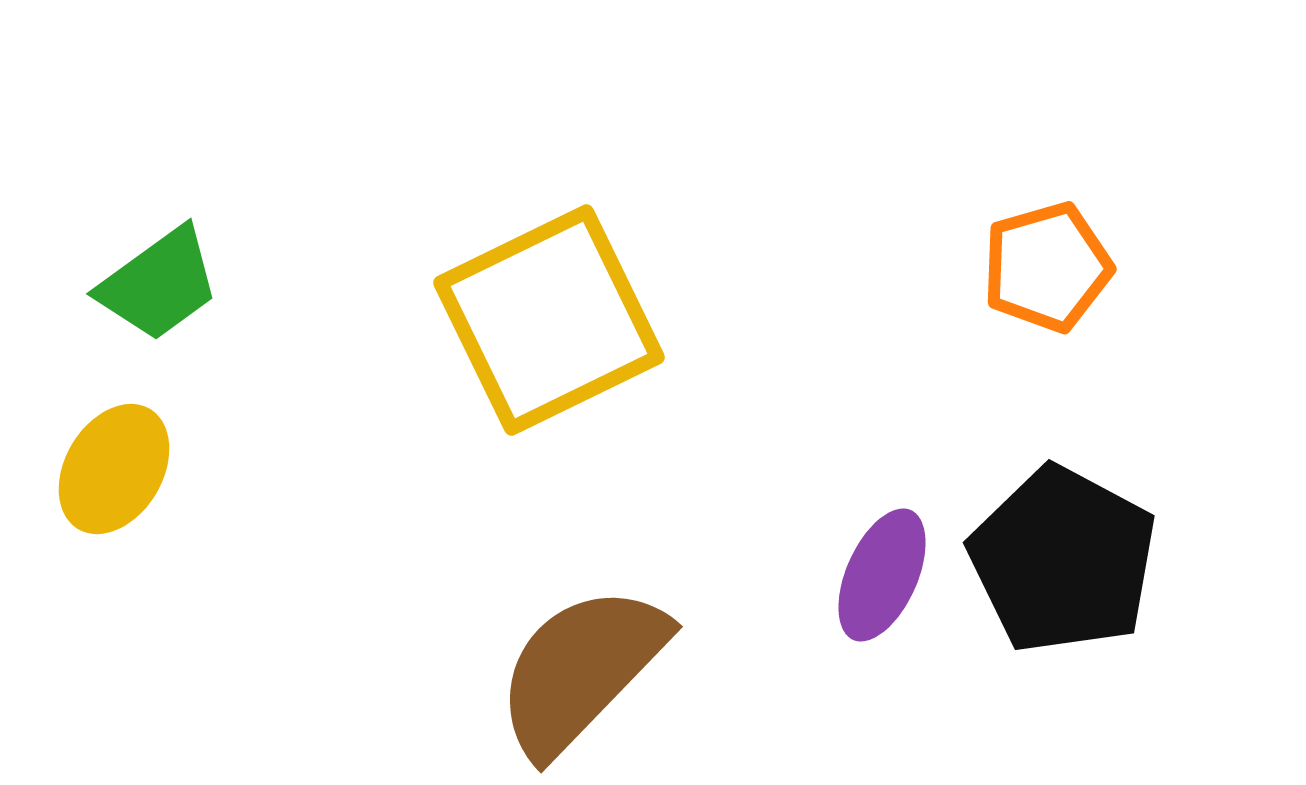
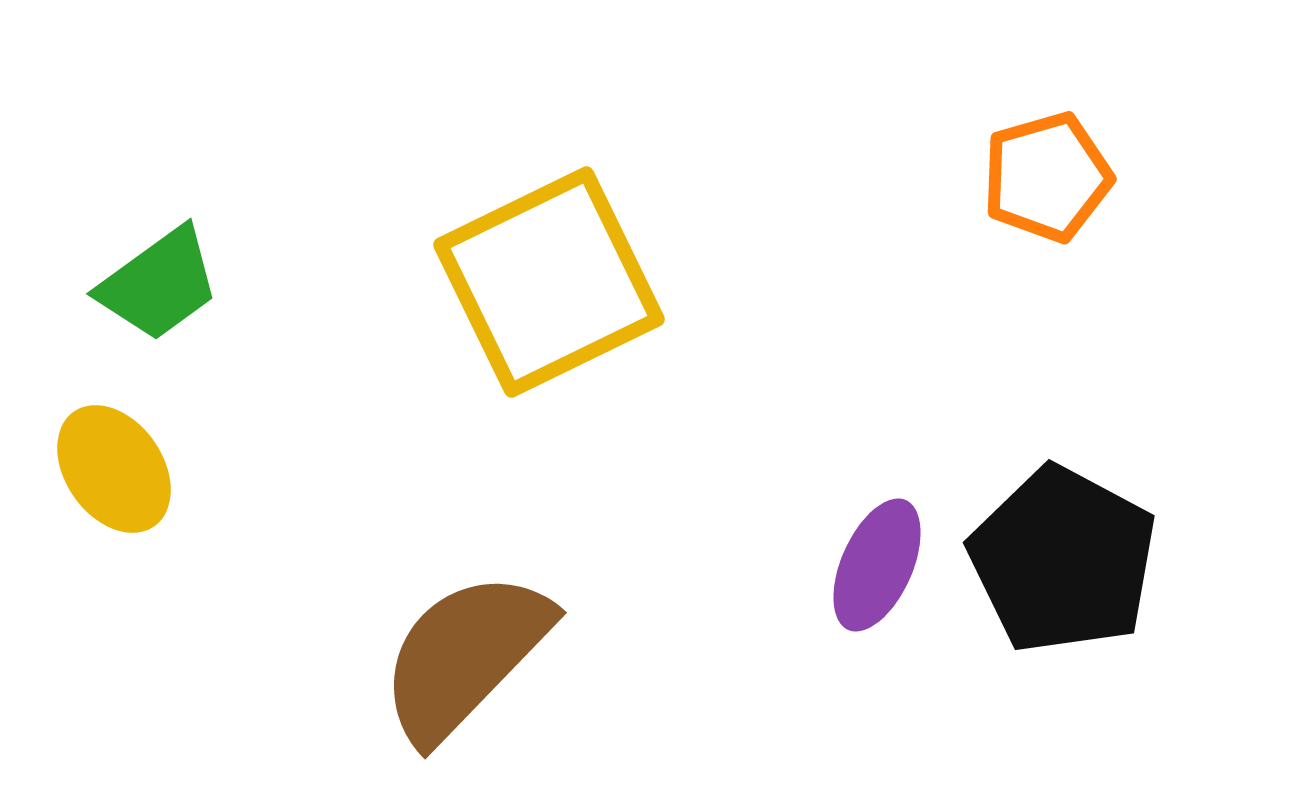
orange pentagon: moved 90 px up
yellow square: moved 38 px up
yellow ellipse: rotated 66 degrees counterclockwise
purple ellipse: moved 5 px left, 10 px up
brown semicircle: moved 116 px left, 14 px up
